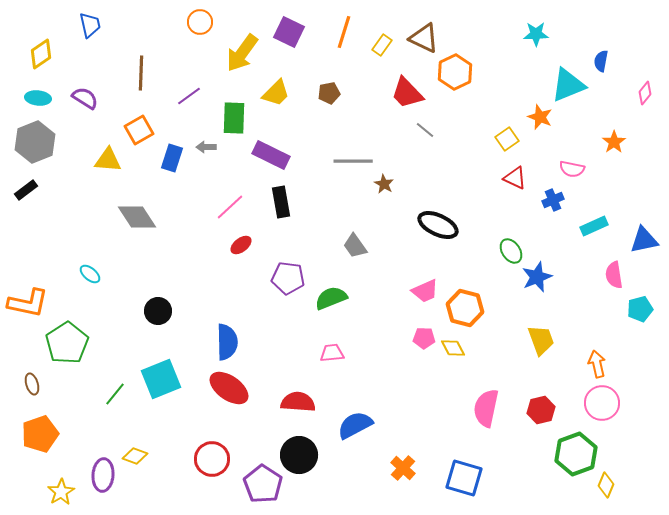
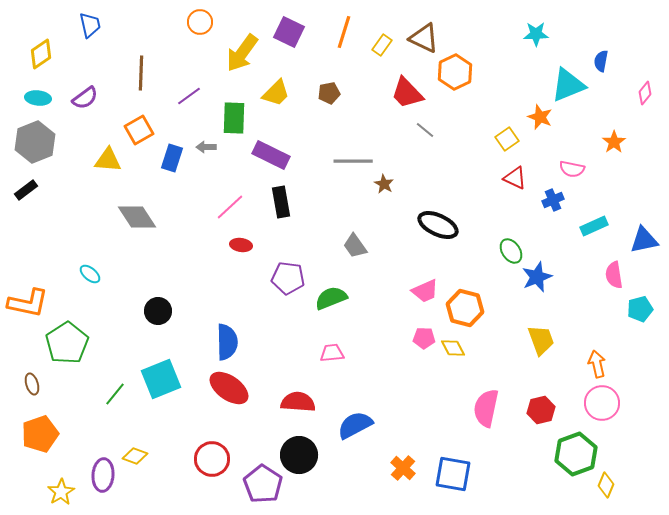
purple semicircle at (85, 98): rotated 112 degrees clockwise
red ellipse at (241, 245): rotated 45 degrees clockwise
blue square at (464, 478): moved 11 px left, 4 px up; rotated 6 degrees counterclockwise
